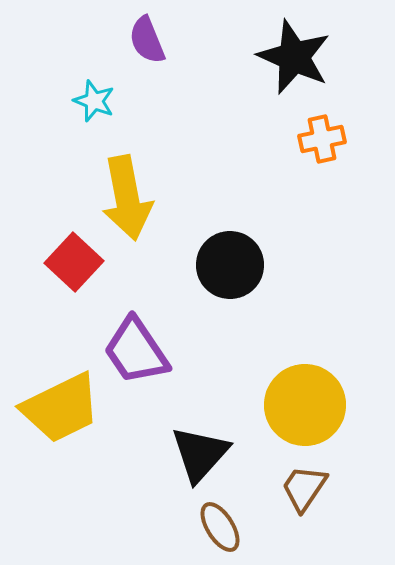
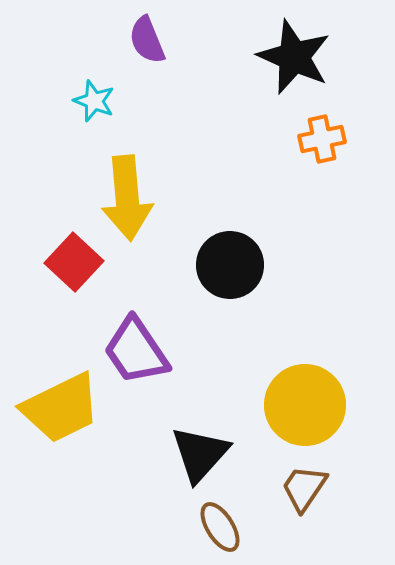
yellow arrow: rotated 6 degrees clockwise
